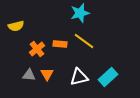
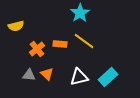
cyan star: rotated 18 degrees counterclockwise
orange triangle: rotated 16 degrees counterclockwise
